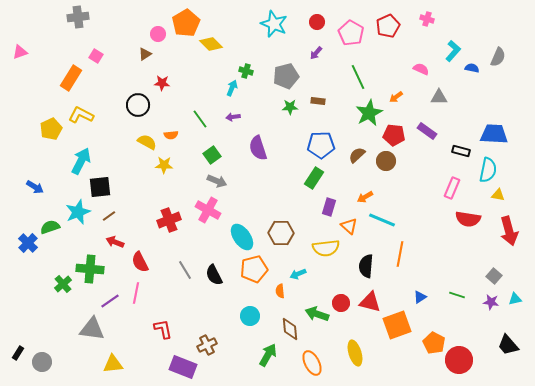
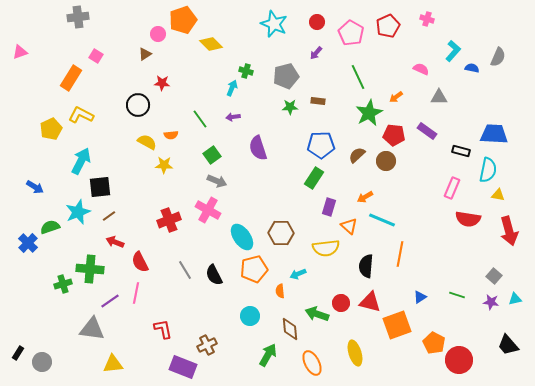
orange pentagon at (186, 23): moved 3 px left, 3 px up; rotated 12 degrees clockwise
green cross at (63, 284): rotated 24 degrees clockwise
